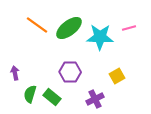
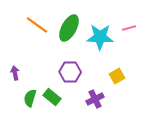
green ellipse: rotated 24 degrees counterclockwise
green semicircle: moved 4 px down
